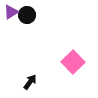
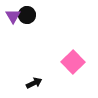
purple triangle: moved 2 px right, 4 px down; rotated 28 degrees counterclockwise
black arrow: moved 4 px right, 1 px down; rotated 28 degrees clockwise
